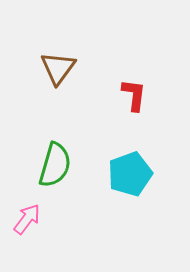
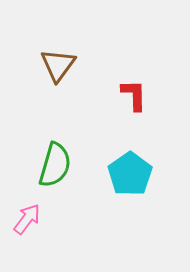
brown triangle: moved 3 px up
red L-shape: rotated 8 degrees counterclockwise
cyan pentagon: rotated 15 degrees counterclockwise
